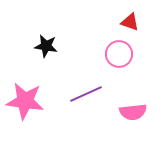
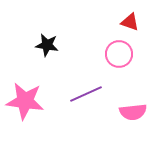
black star: moved 1 px right, 1 px up
